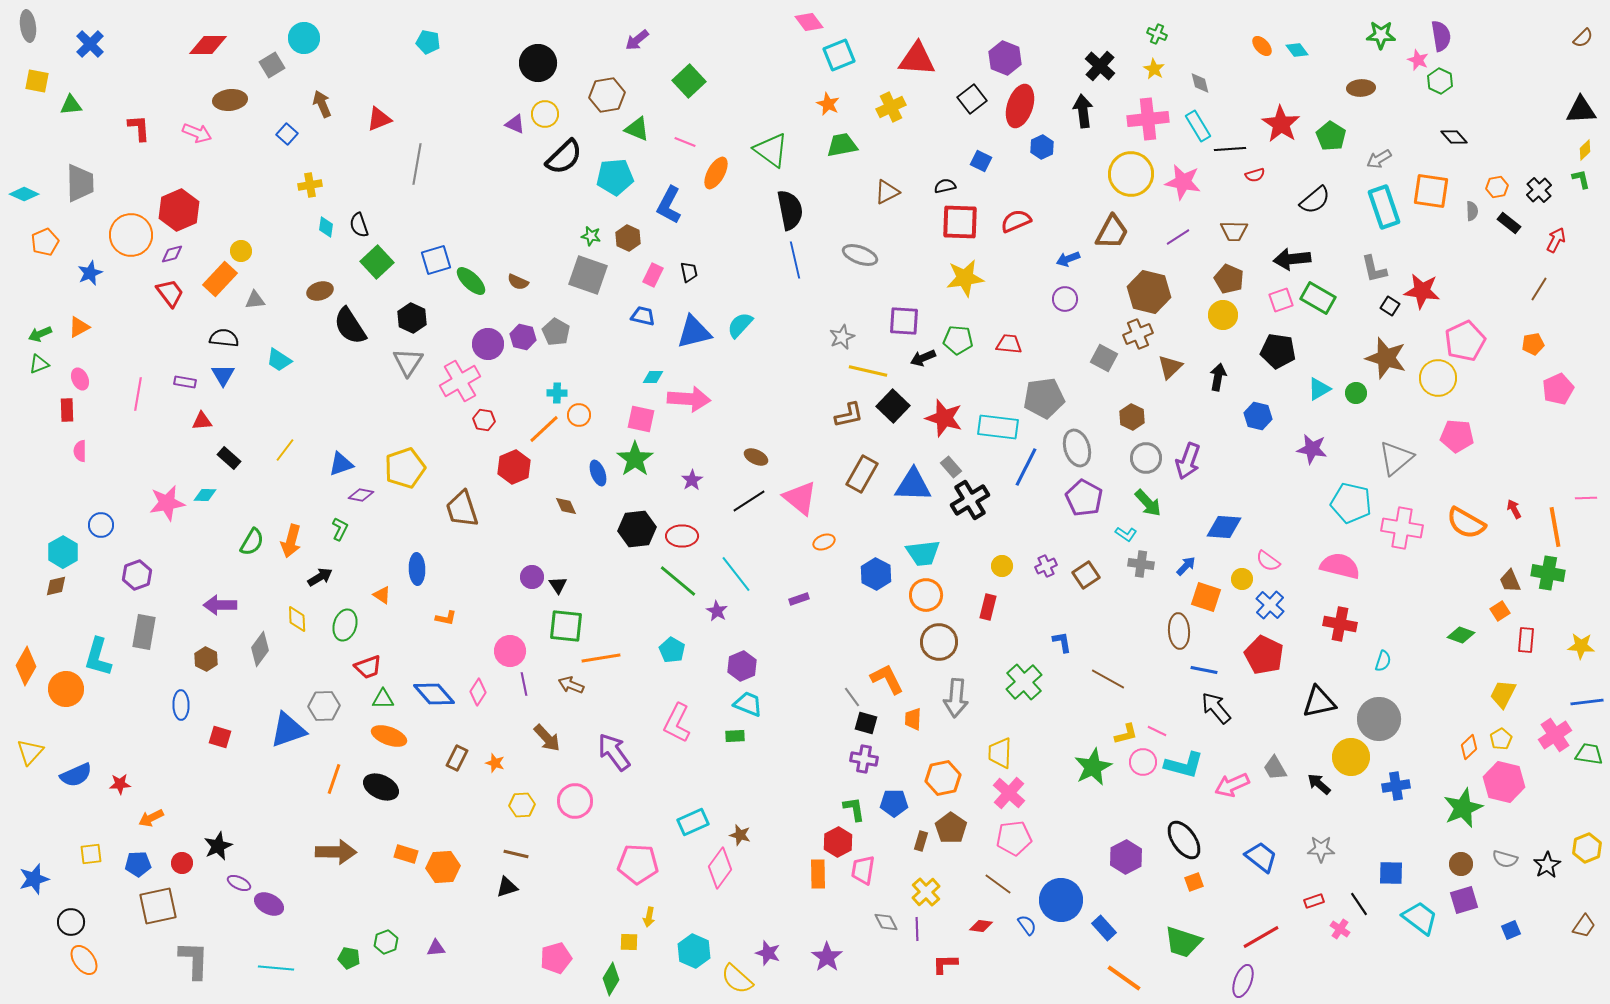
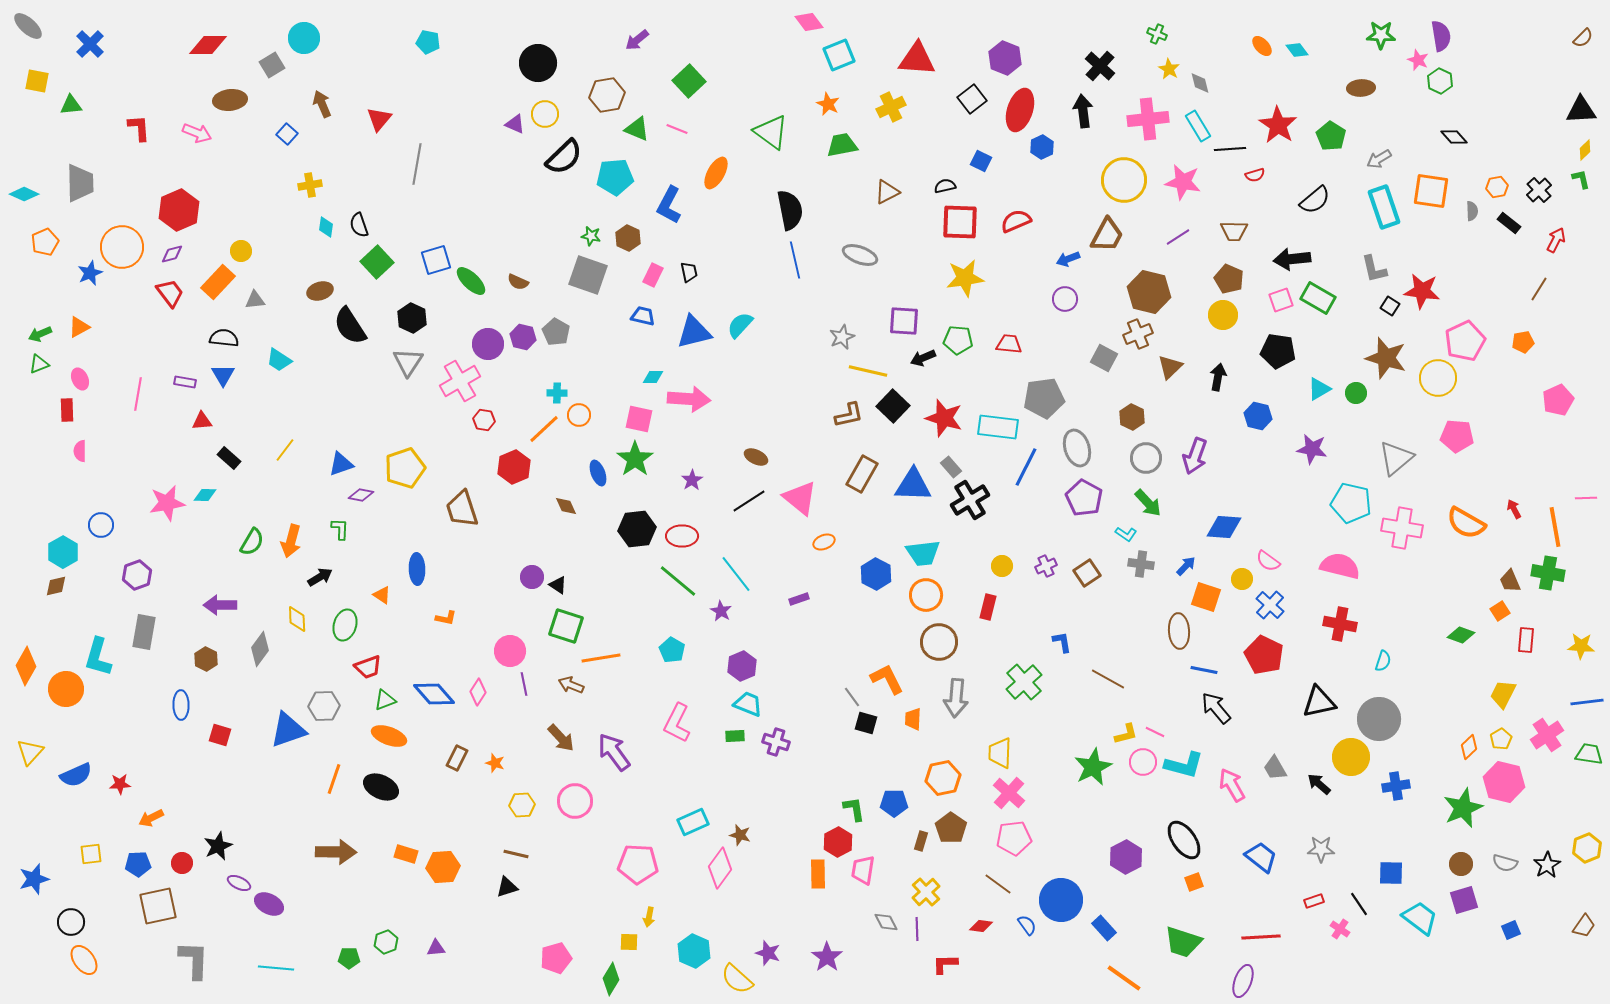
gray ellipse at (28, 26): rotated 40 degrees counterclockwise
yellow star at (1154, 69): moved 15 px right
red ellipse at (1020, 106): moved 4 px down
red triangle at (379, 119): rotated 28 degrees counterclockwise
red star at (1281, 124): moved 3 px left, 1 px down
pink line at (685, 142): moved 8 px left, 13 px up
green triangle at (771, 150): moved 18 px up
yellow circle at (1131, 174): moved 7 px left, 6 px down
brown trapezoid at (1112, 232): moved 5 px left, 3 px down
orange circle at (131, 235): moved 9 px left, 12 px down
orange rectangle at (220, 279): moved 2 px left, 3 px down
orange pentagon at (1533, 344): moved 10 px left, 2 px up
pink pentagon at (1558, 389): moved 11 px down
pink square at (641, 419): moved 2 px left
purple arrow at (1188, 461): moved 7 px right, 5 px up
green L-shape at (340, 529): rotated 25 degrees counterclockwise
brown square at (1086, 575): moved 1 px right, 2 px up
black triangle at (558, 585): rotated 24 degrees counterclockwise
purple star at (717, 611): moved 4 px right
green square at (566, 626): rotated 12 degrees clockwise
green triangle at (383, 699): moved 2 px right, 1 px down; rotated 20 degrees counterclockwise
pink line at (1157, 731): moved 2 px left, 1 px down
pink cross at (1555, 735): moved 8 px left
red square at (220, 737): moved 2 px up
brown arrow at (547, 738): moved 14 px right
purple cross at (864, 759): moved 88 px left, 17 px up; rotated 8 degrees clockwise
pink arrow at (1232, 785): rotated 84 degrees clockwise
gray semicircle at (1505, 859): moved 4 px down
red line at (1261, 937): rotated 27 degrees clockwise
green pentagon at (349, 958): rotated 10 degrees counterclockwise
